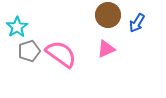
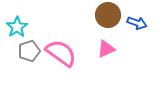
blue arrow: rotated 102 degrees counterclockwise
pink semicircle: moved 1 px up
